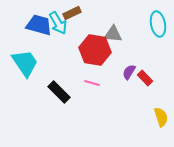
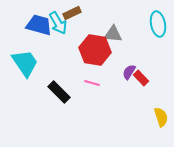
red rectangle: moved 4 px left
